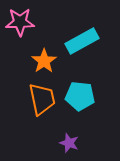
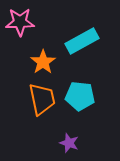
orange star: moved 1 px left, 1 px down
